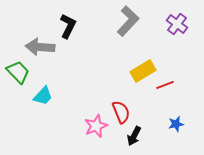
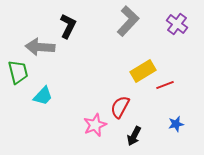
green trapezoid: rotated 30 degrees clockwise
red semicircle: moved 1 px left, 5 px up; rotated 130 degrees counterclockwise
pink star: moved 1 px left, 1 px up
